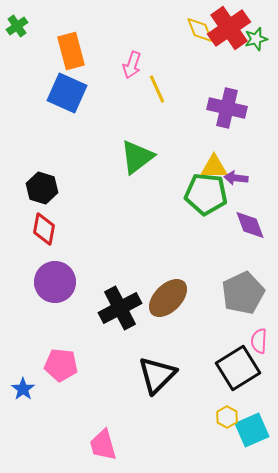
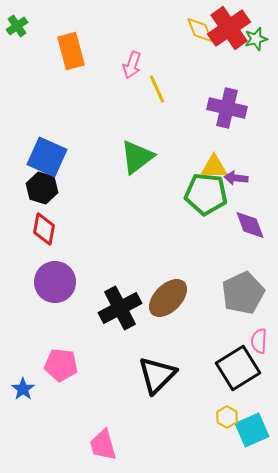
blue square: moved 20 px left, 64 px down
